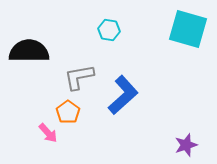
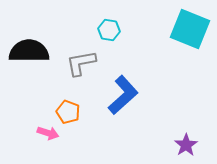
cyan square: moved 2 px right; rotated 6 degrees clockwise
gray L-shape: moved 2 px right, 14 px up
orange pentagon: rotated 15 degrees counterclockwise
pink arrow: rotated 30 degrees counterclockwise
purple star: rotated 15 degrees counterclockwise
